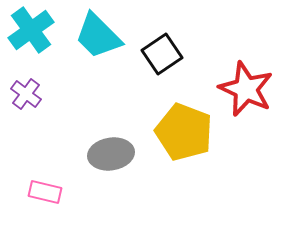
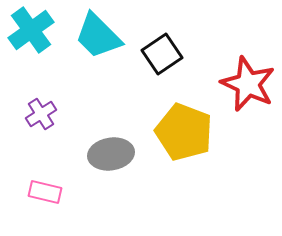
red star: moved 2 px right, 5 px up
purple cross: moved 15 px right, 20 px down; rotated 20 degrees clockwise
